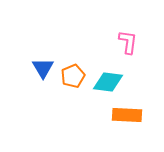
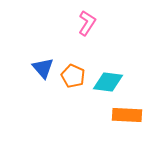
pink L-shape: moved 41 px left, 19 px up; rotated 25 degrees clockwise
blue triangle: rotated 10 degrees counterclockwise
orange pentagon: rotated 25 degrees counterclockwise
